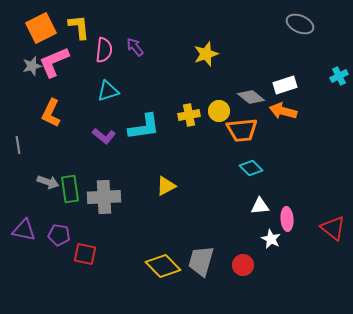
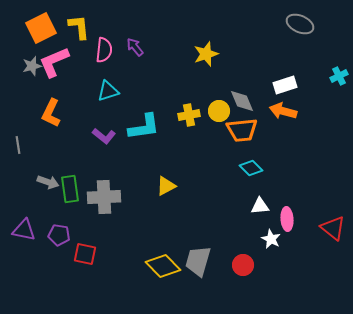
gray diamond: moved 9 px left, 4 px down; rotated 28 degrees clockwise
gray trapezoid: moved 3 px left
